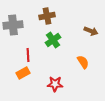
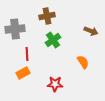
gray cross: moved 2 px right, 4 px down
red line: moved 1 px left, 1 px up
